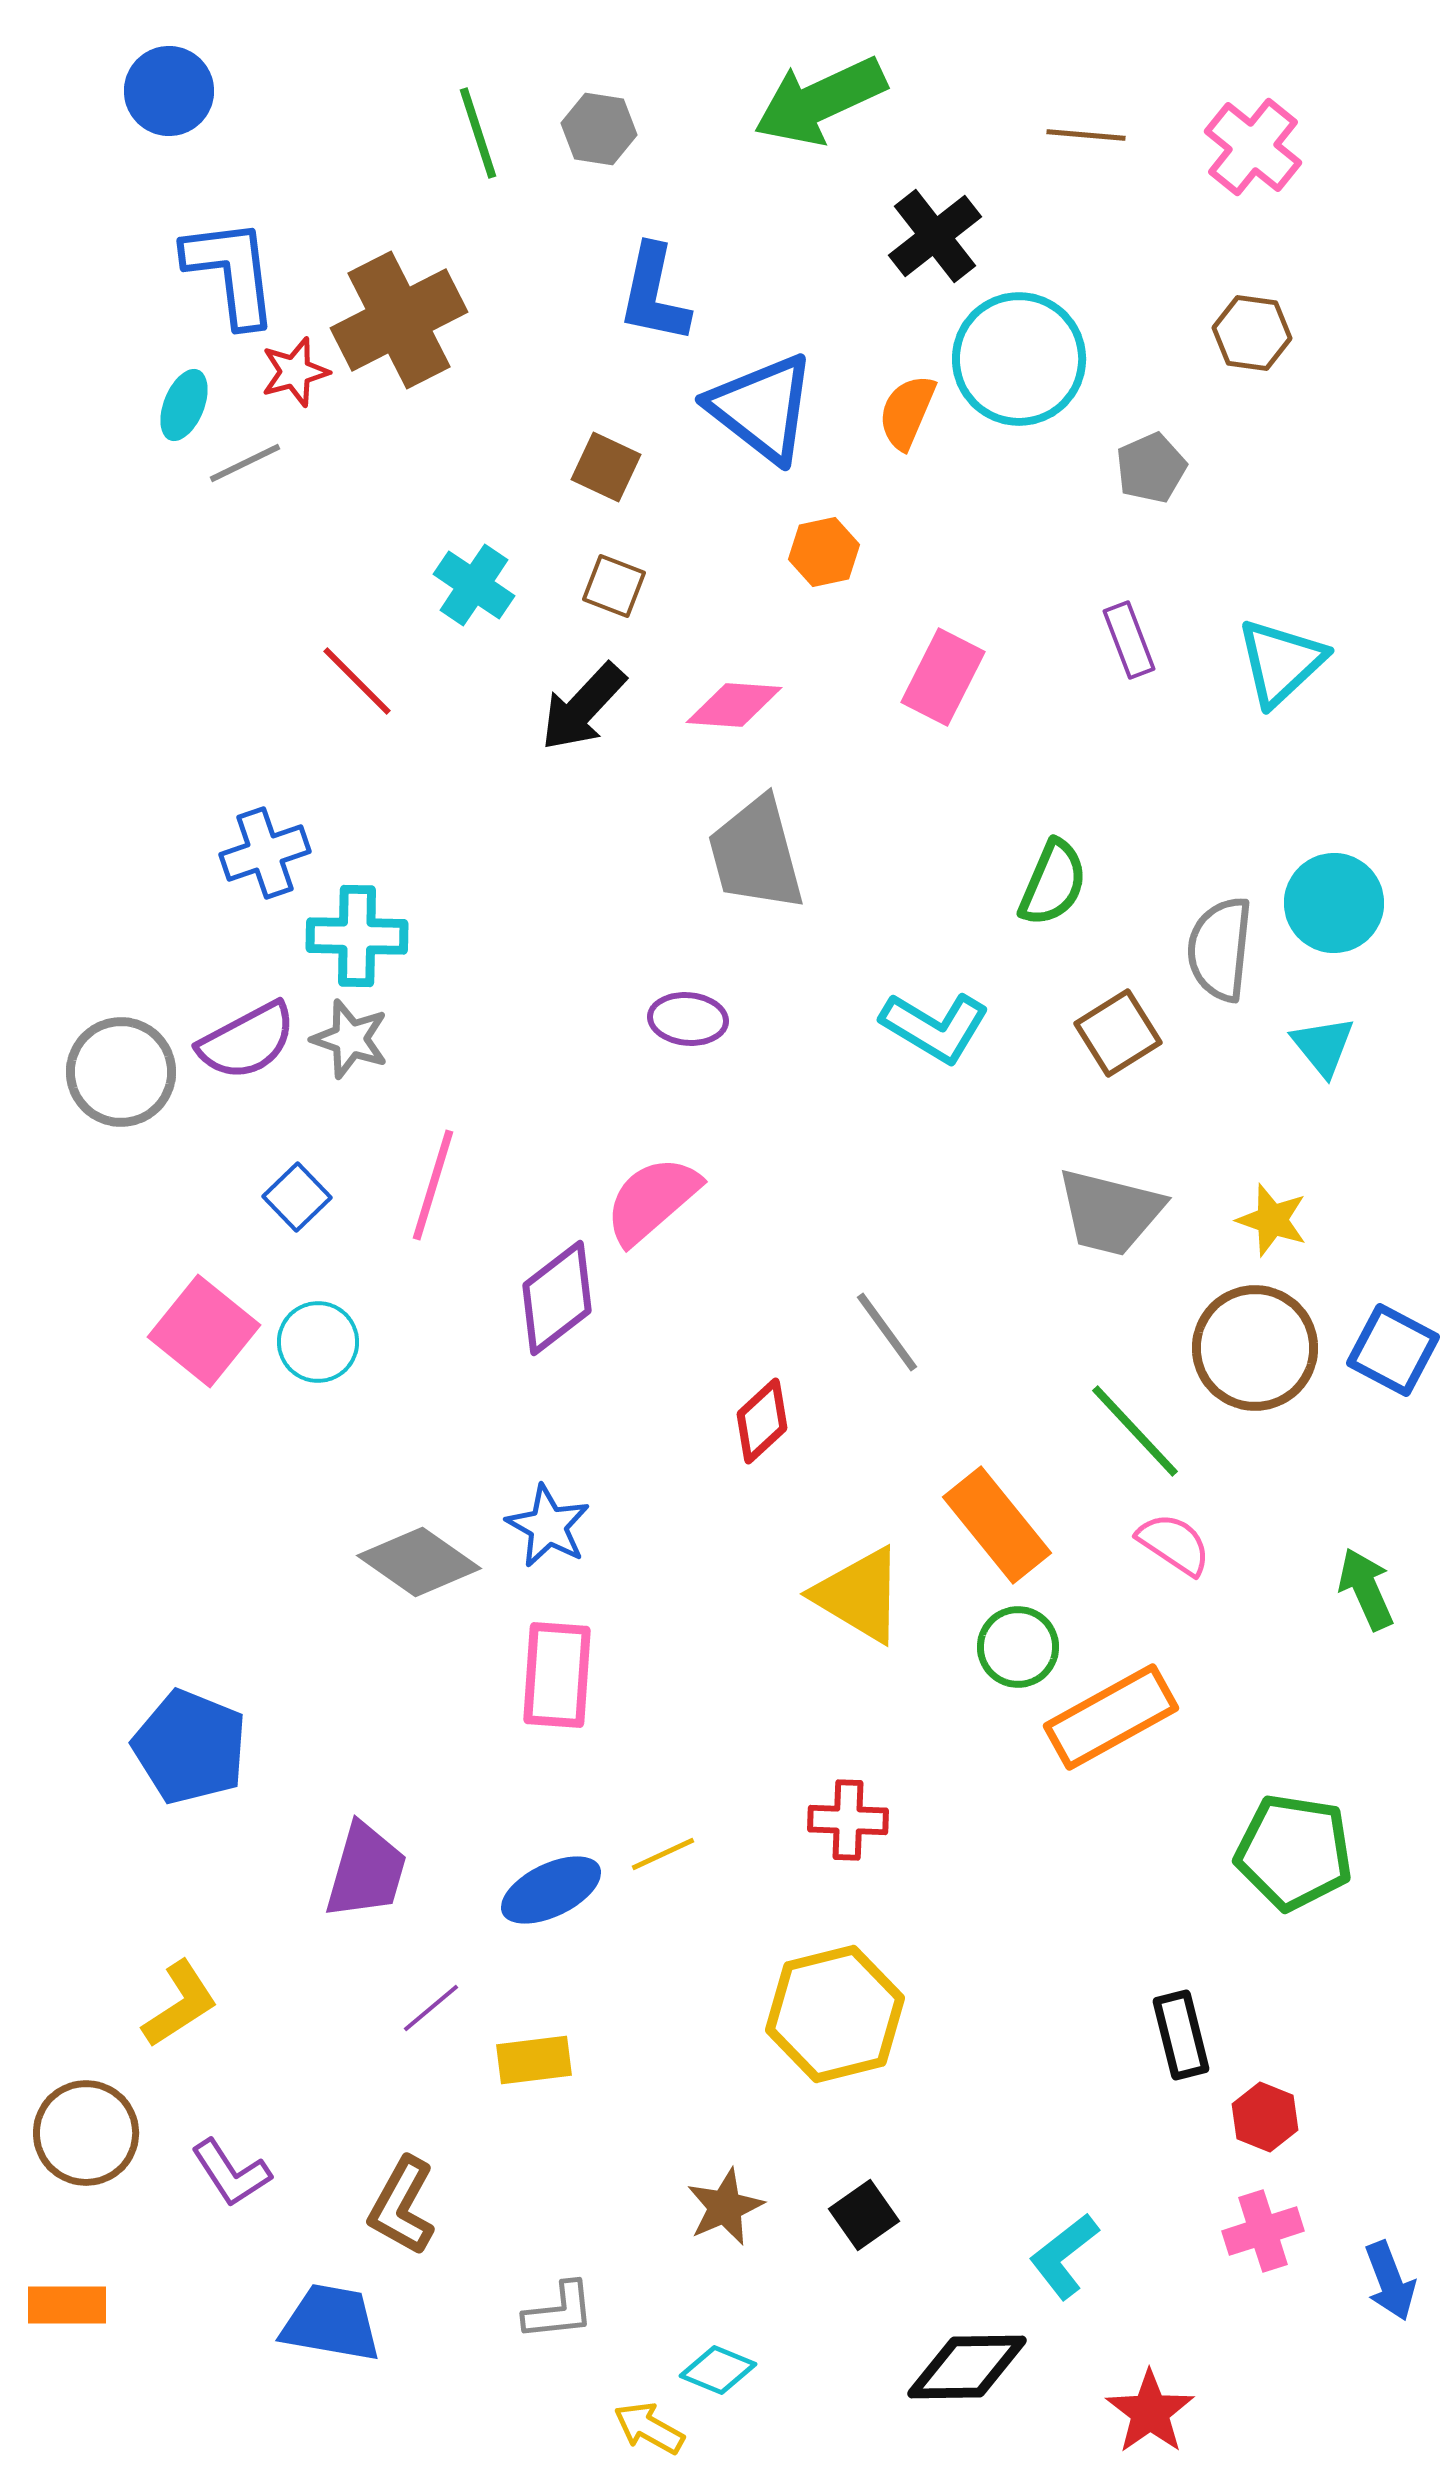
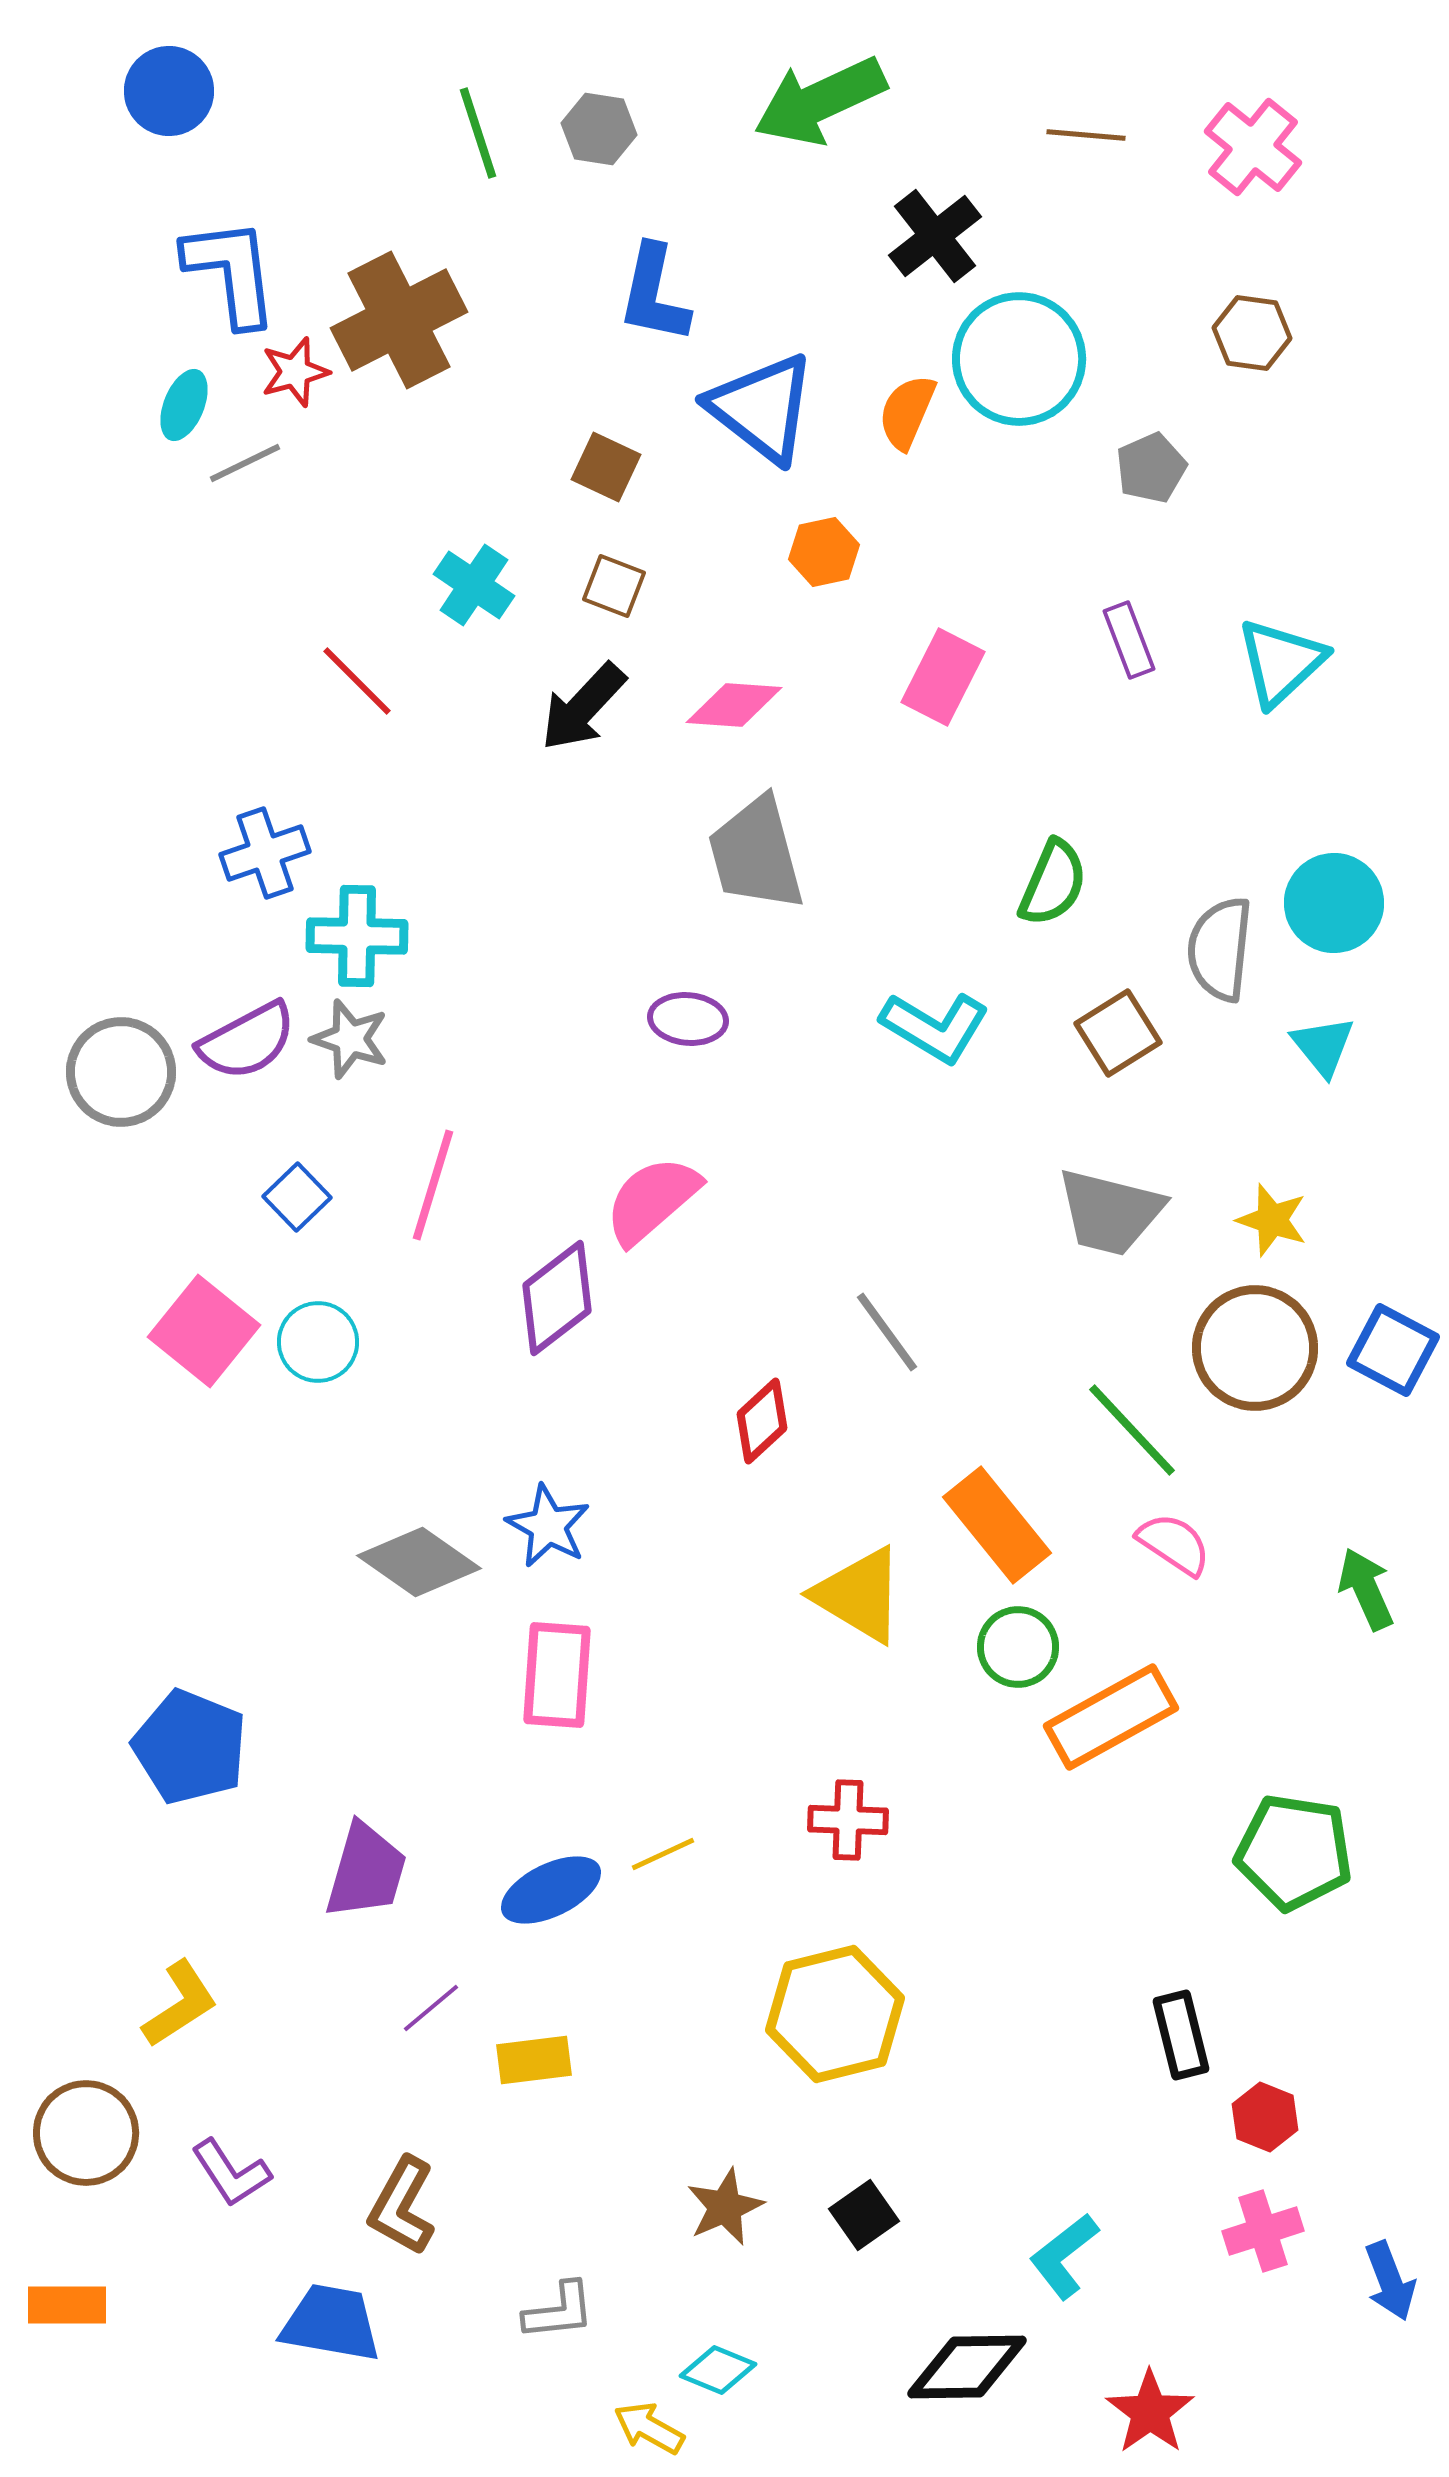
green line at (1135, 1431): moved 3 px left, 1 px up
